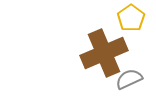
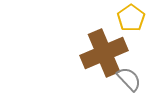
gray semicircle: rotated 72 degrees clockwise
